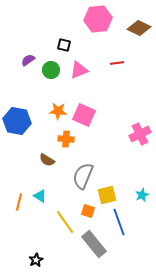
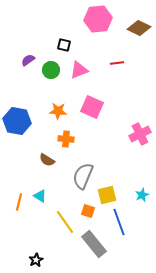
pink square: moved 8 px right, 8 px up
